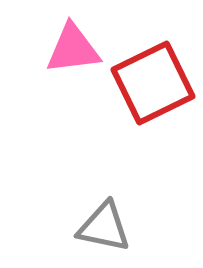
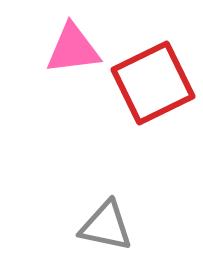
gray triangle: moved 2 px right, 1 px up
